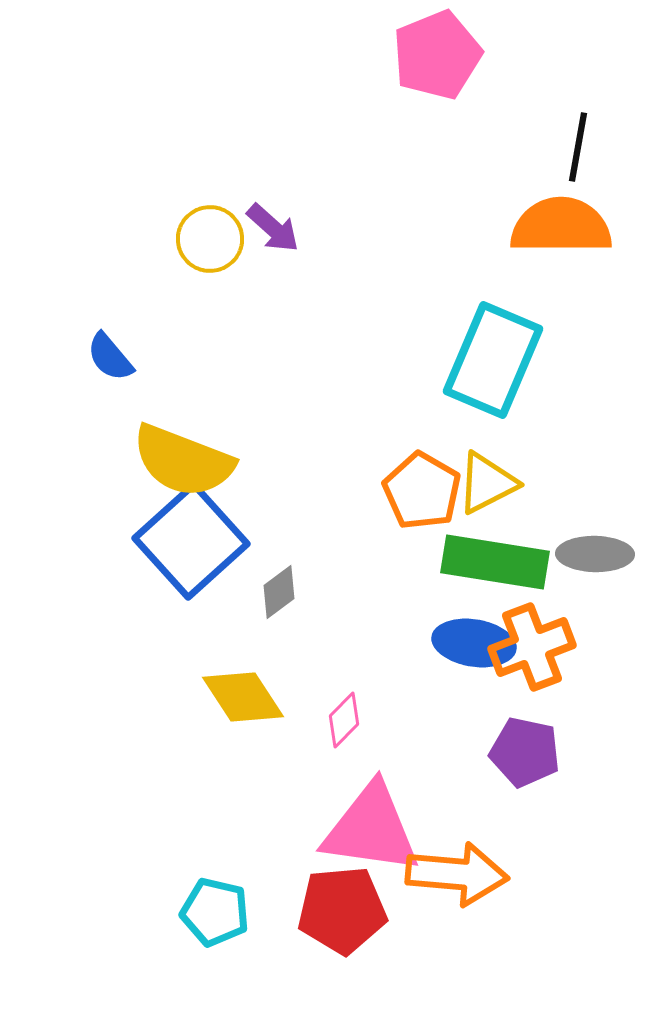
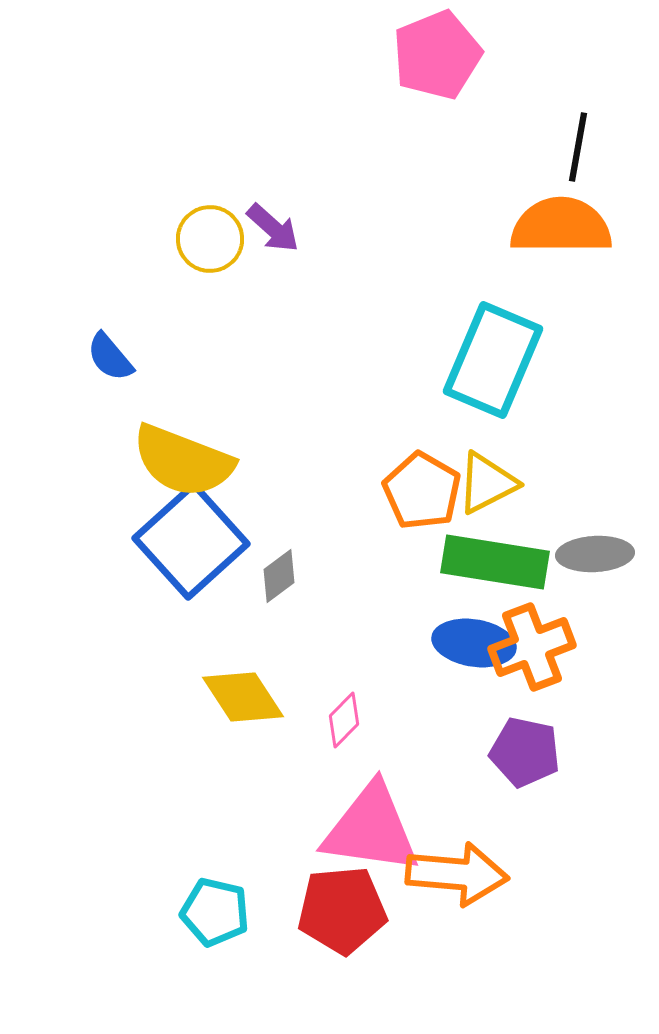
gray ellipse: rotated 4 degrees counterclockwise
gray diamond: moved 16 px up
